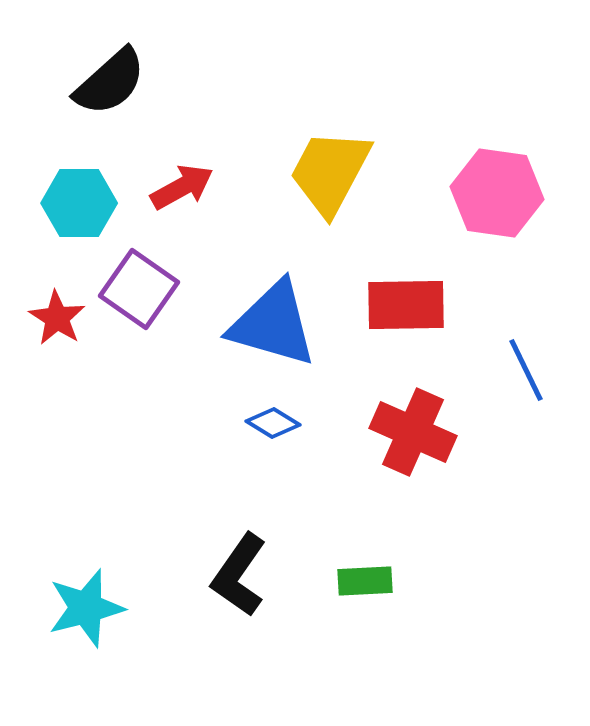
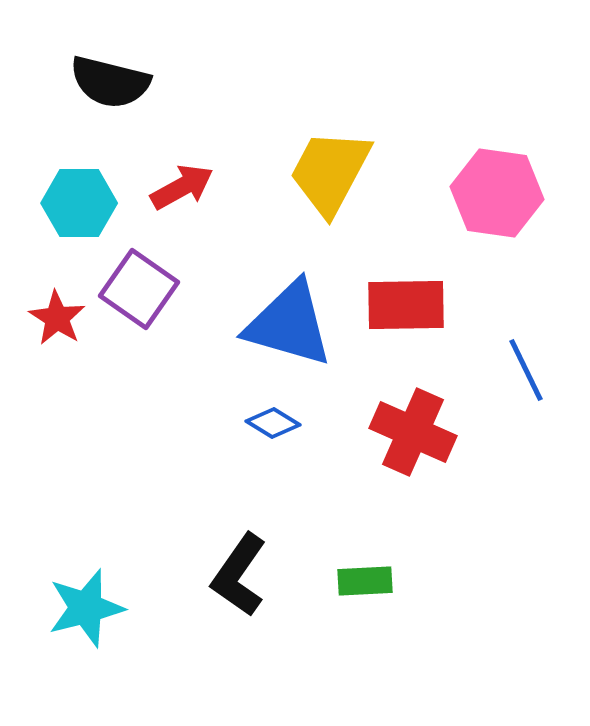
black semicircle: rotated 56 degrees clockwise
blue triangle: moved 16 px right
